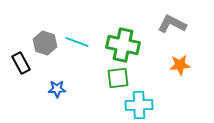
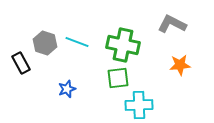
blue star: moved 10 px right; rotated 18 degrees counterclockwise
